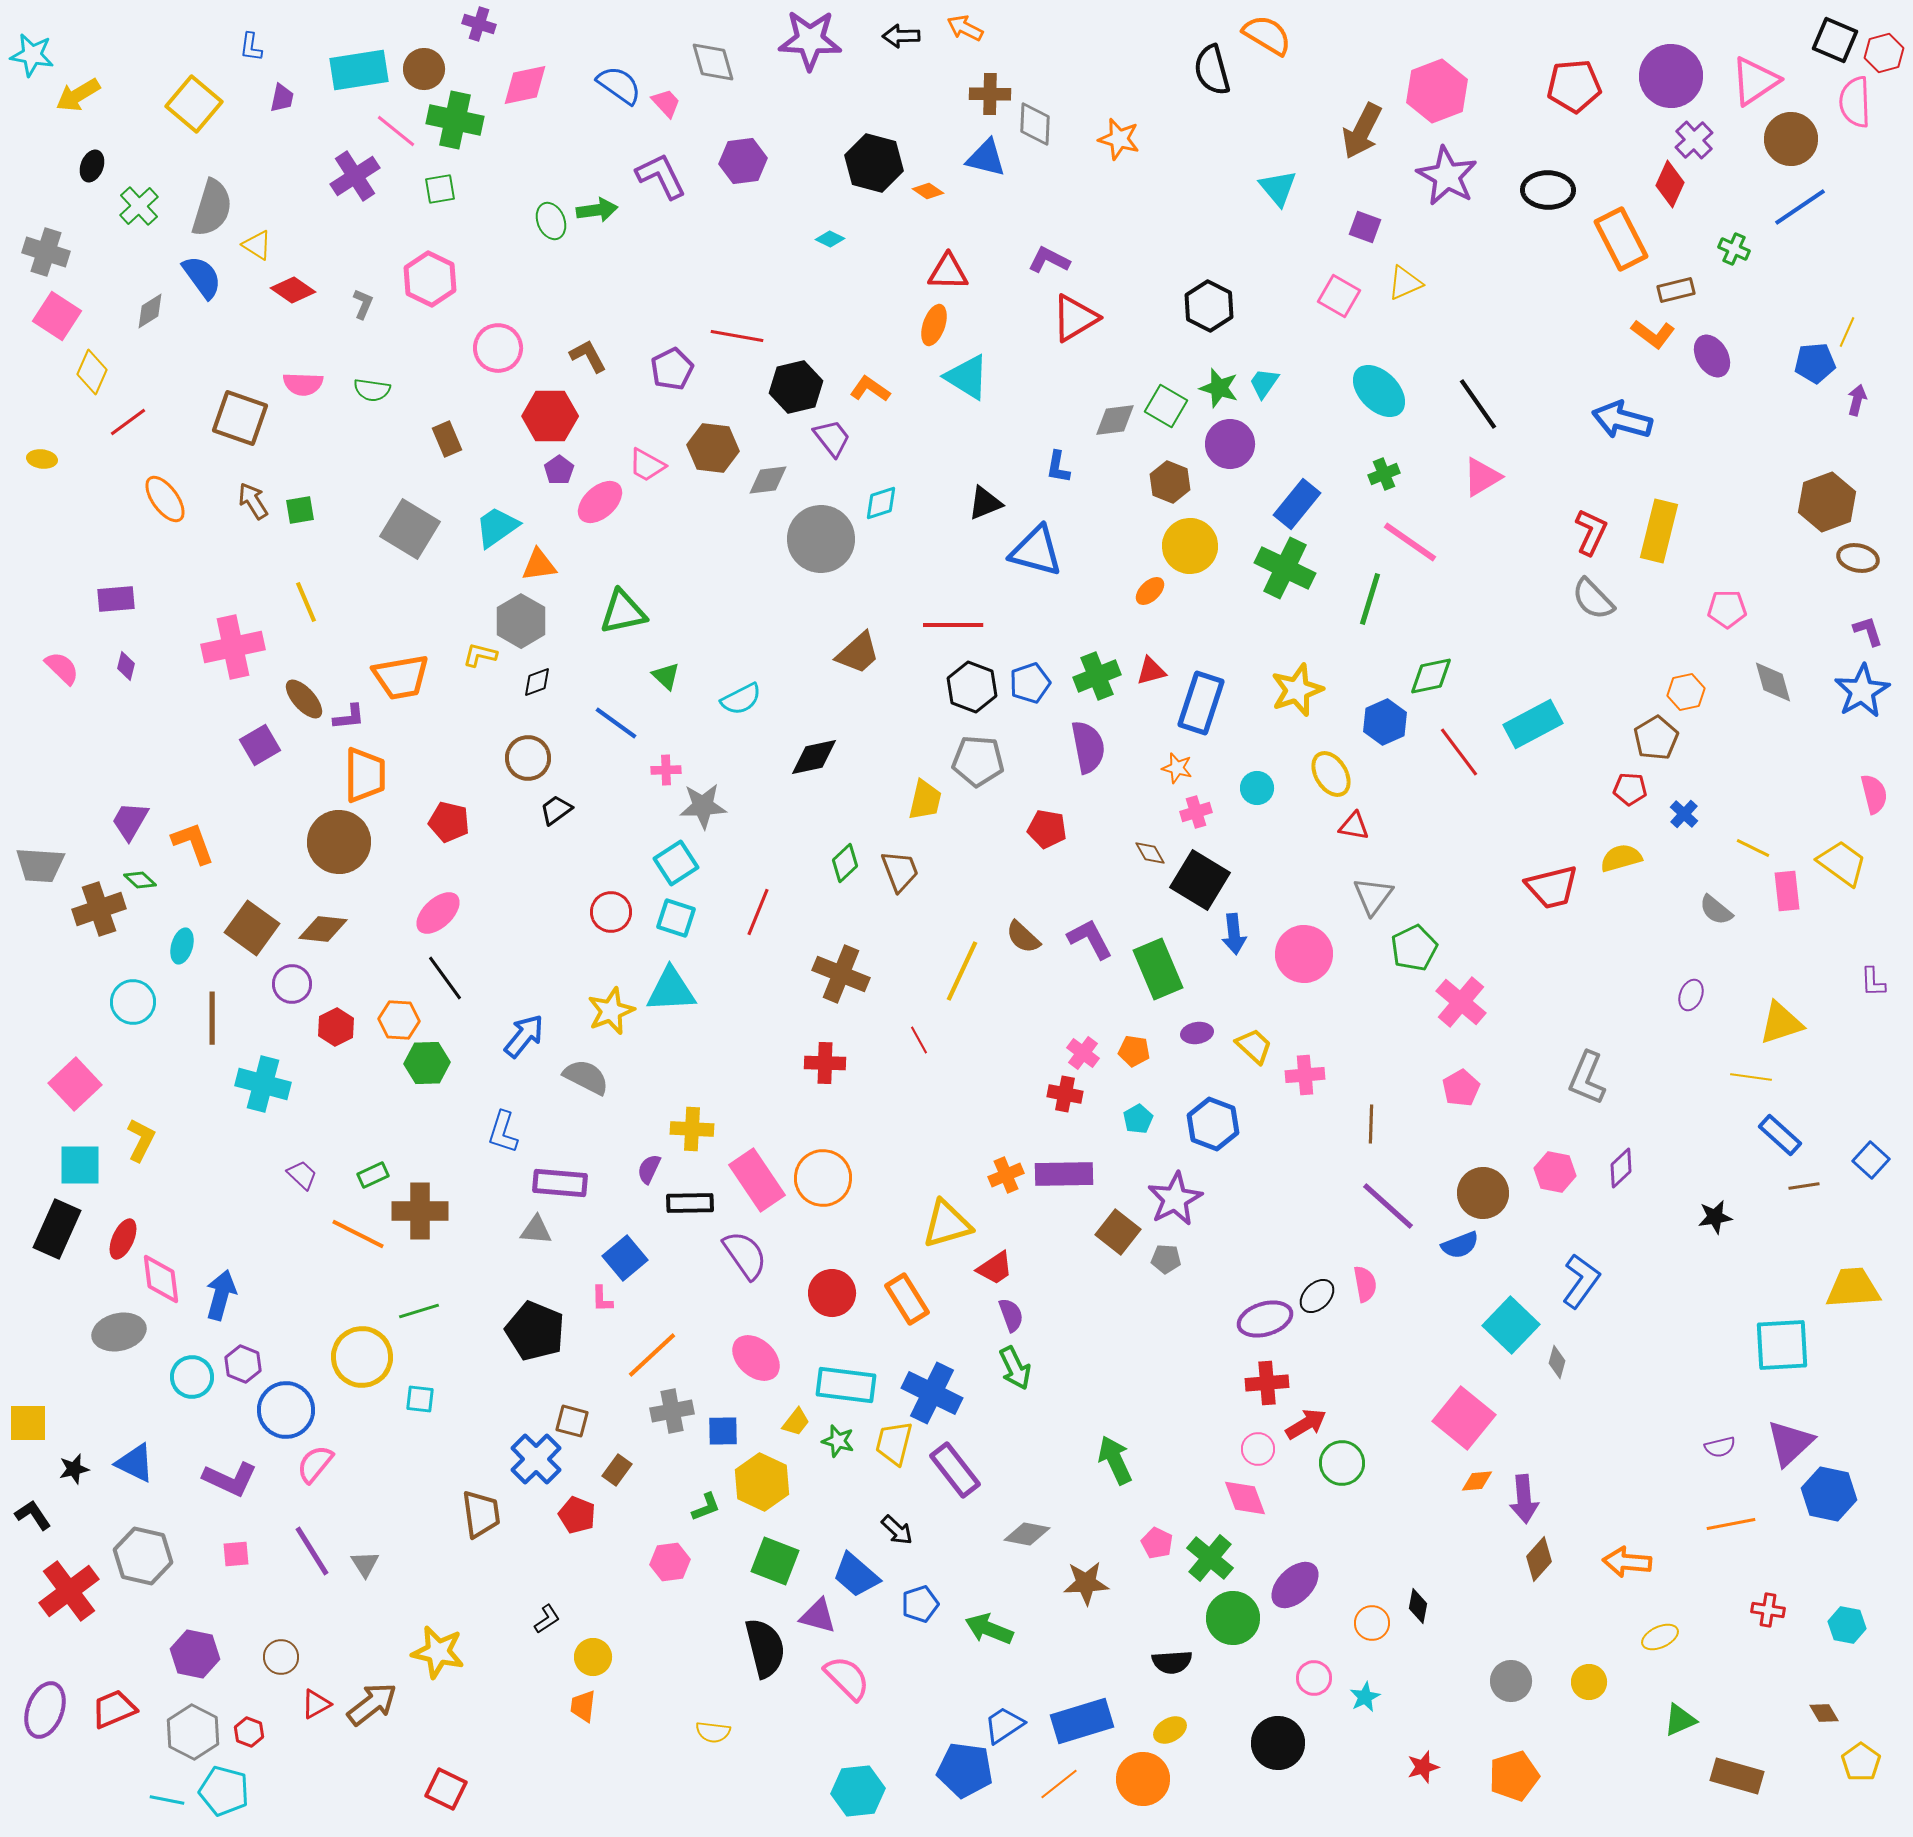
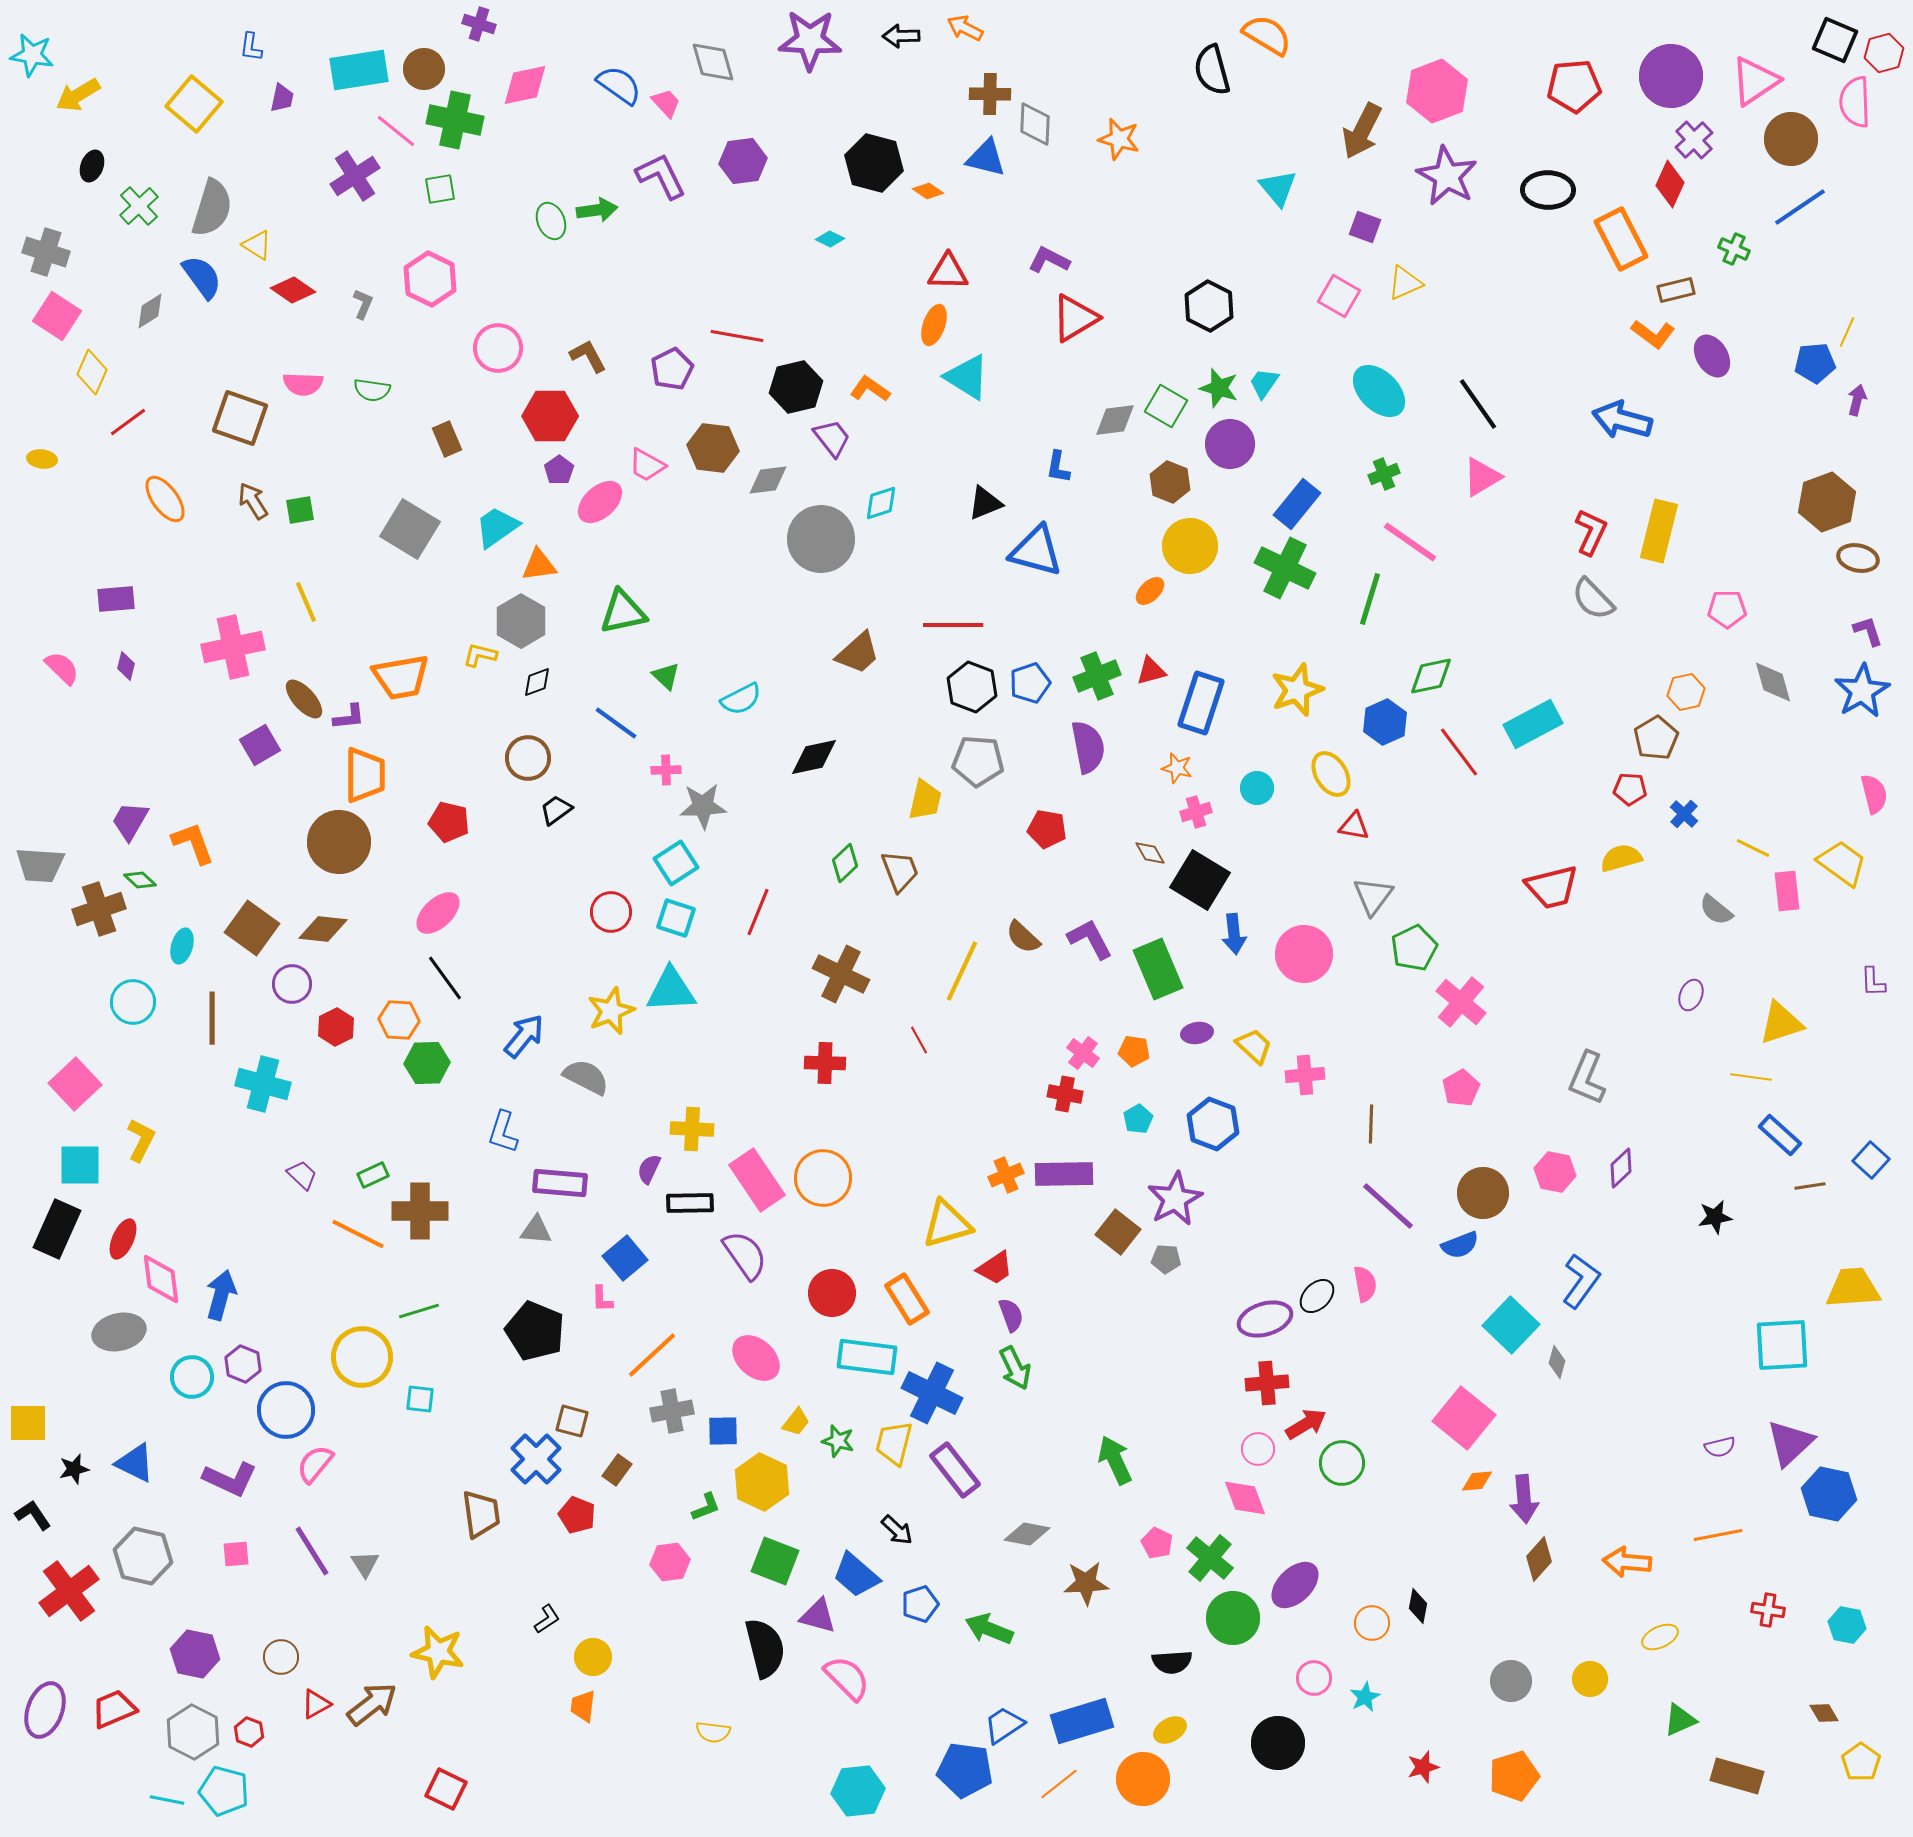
brown cross at (841, 974): rotated 4 degrees clockwise
brown line at (1804, 1186): moved 6 px right
cyan rectangle at (846, 1385): moved 21 px right, 28 px up
orange line at (1731, 1524): moved 13 px left, 11 px down
yellow circle at (1589, 1682): moved 1 px right, 3 px up
